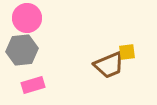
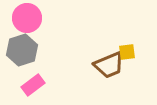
gray hexagon: rotated 12 degrees counterclockwise
pink rectangle: rotated 20 degrees counterclockwise
